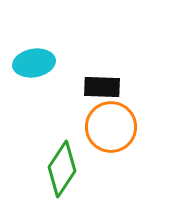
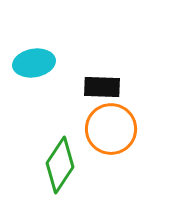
orange circle: moved 2 px down
green diamond: moved 2 px left, 4 px up
